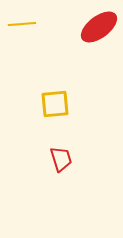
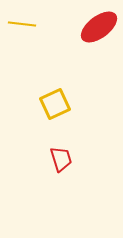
yellow line: rotated 12 degrees clockwise
yellow square: rotated 20 degrees counterclockwise
